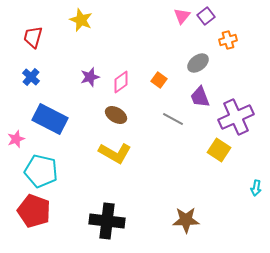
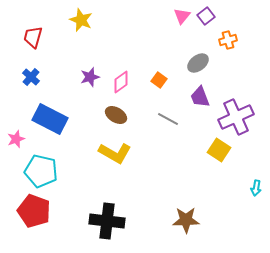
gray line: moved 5 px left
